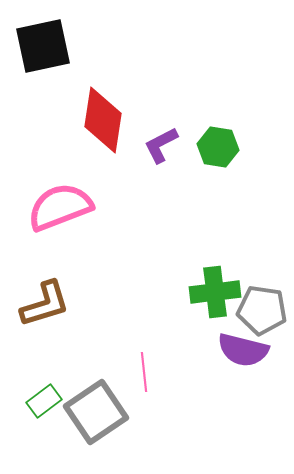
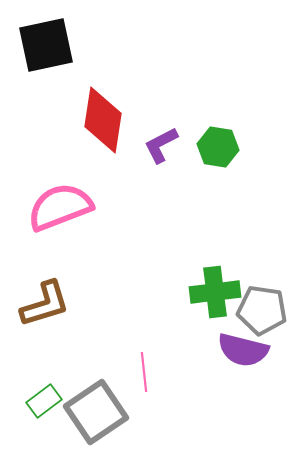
black square: moved 3 px right, 1 px up
